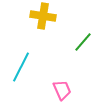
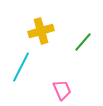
yellow cross: moved 2 px left, 15 px down; rotated 25 degrees counterclockwise
